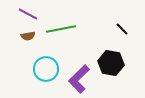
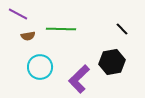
purple line: moved 10 px left
green line: rotated 12 degrees clockwise
black hexagon: moved 1 px right, 1 px up; rotated 20 degrees counterclockwise
cyan circle: moved 6 px left, 2 px up
